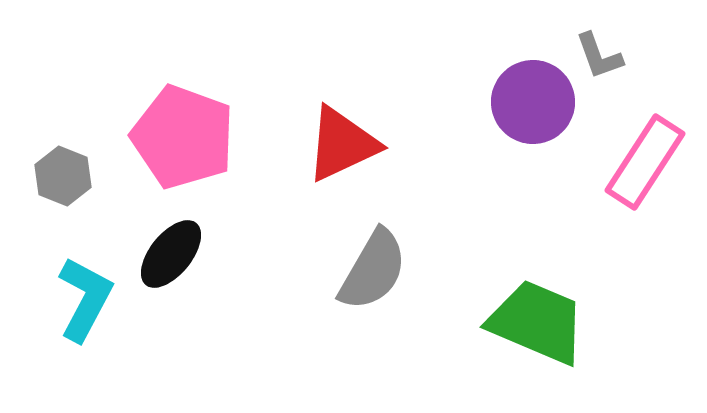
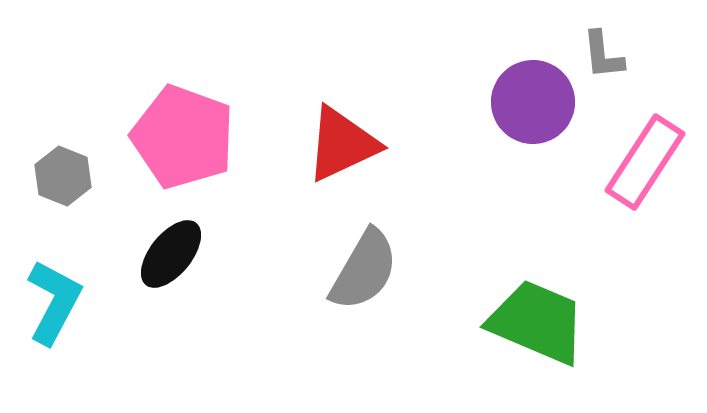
gray L-shape: moved 4 px right, 1 px up; rotated 14 degrees clockwise
gray semicircle: moved 9 px left
cyan L-shape: moved 31 px left, 3 px down
